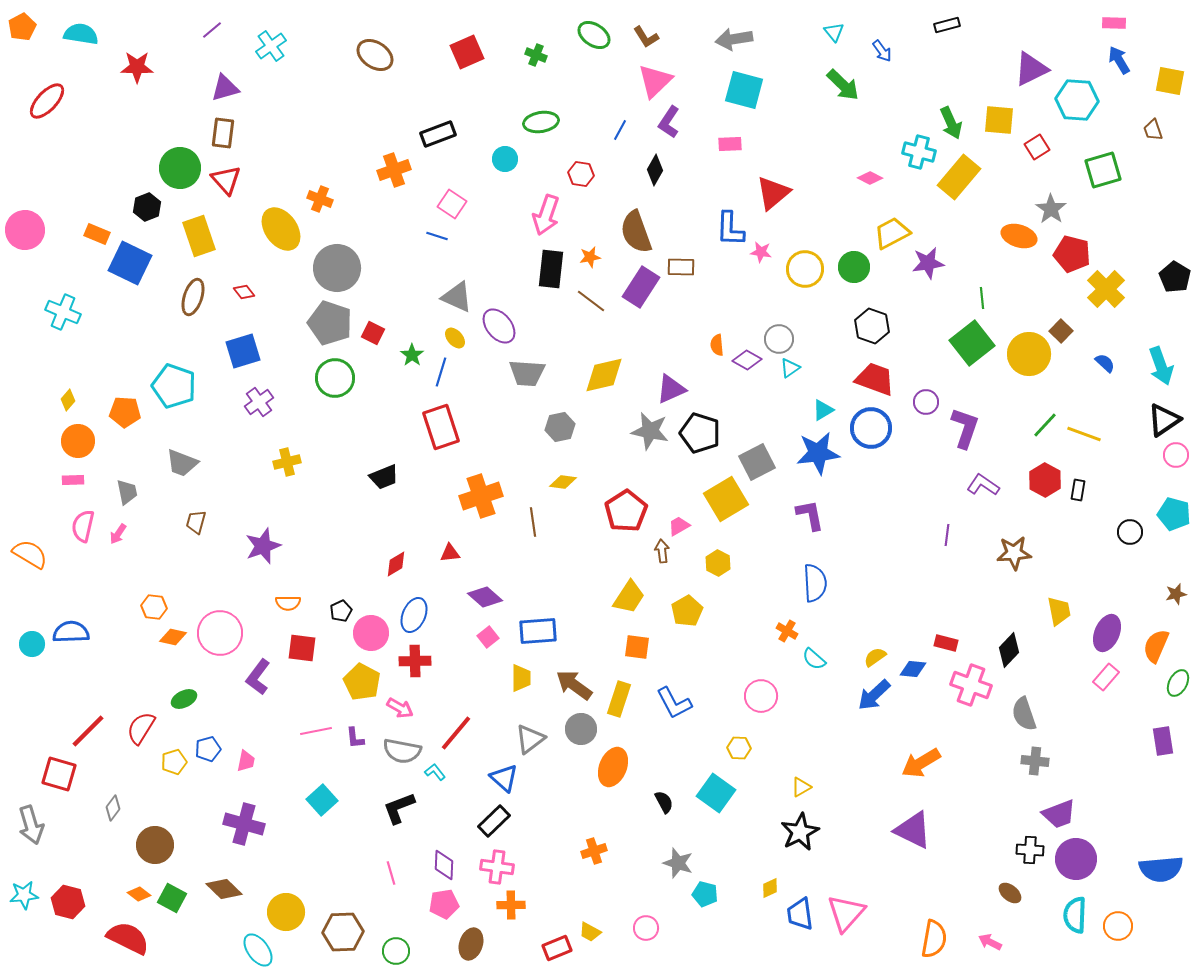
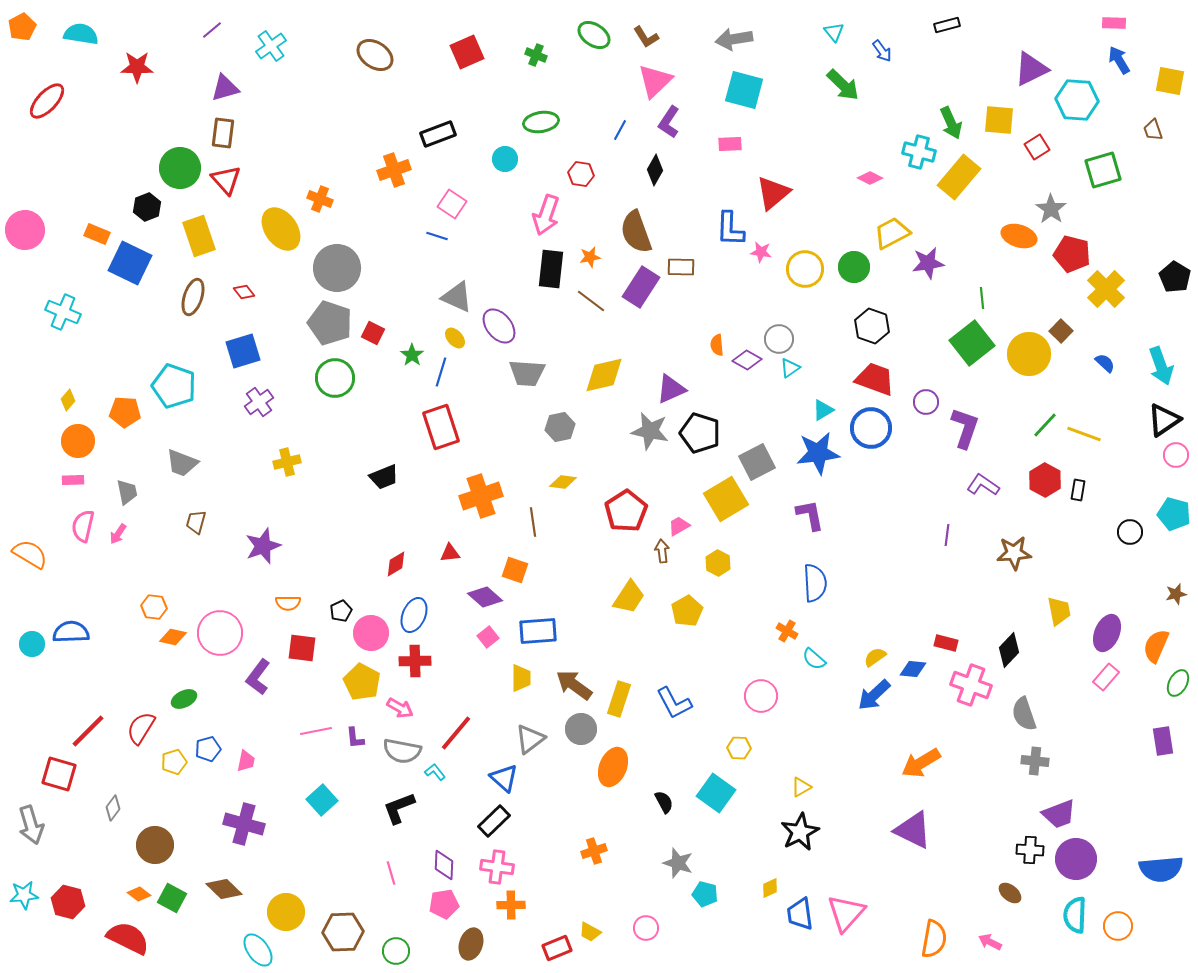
orange square at (637, 647): moved 122 px left, 77 px up; rotated 12 degrees clockwise
